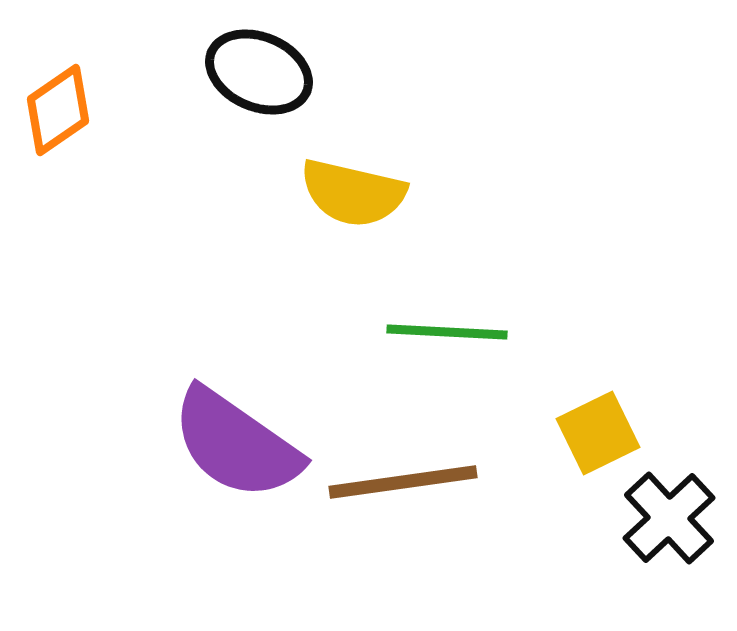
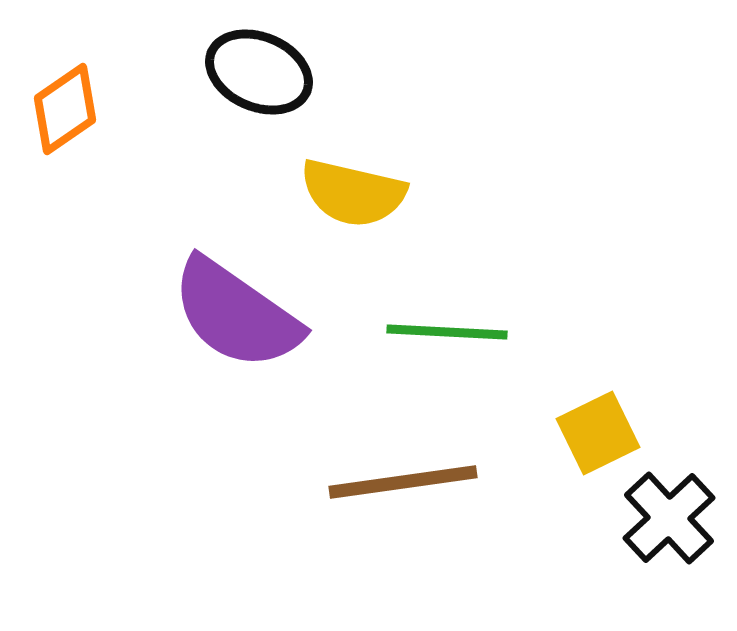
orange diamond: moved 7 px right, 1 px up
purple semicircle: moved 130 px up
